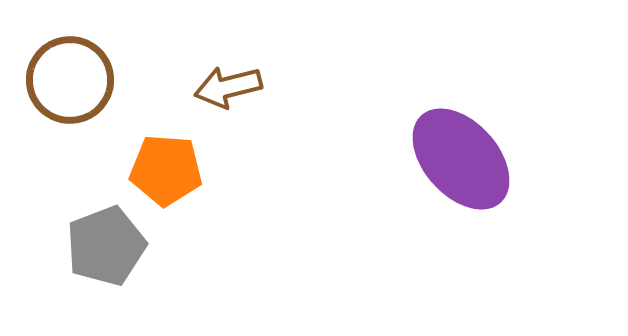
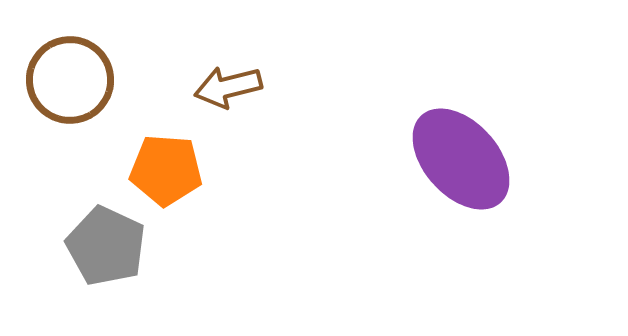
gray pentagon: rotated 26 degrees counterclockwise
